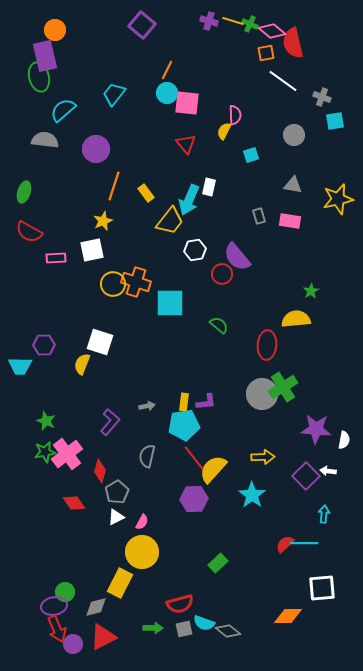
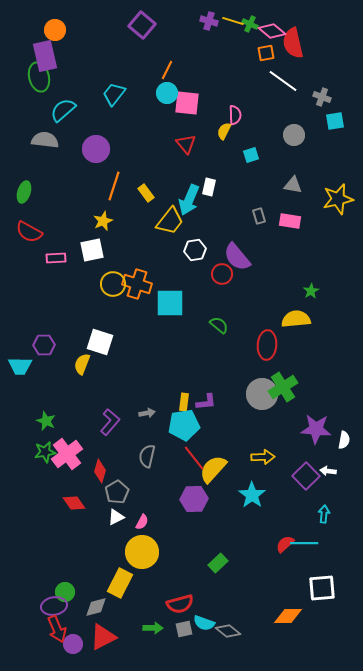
orange cross at (136, 282): moved 1 px right, 2 px down
gray arrow at (147, 406): moved 7 px down
